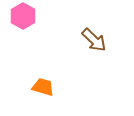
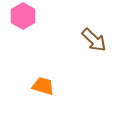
orange trapezoid: moved 1 px up
